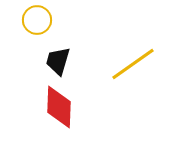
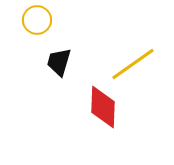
black trapezoid: moved 1 px right, 1 px down
red diamond: moved 44 px right
